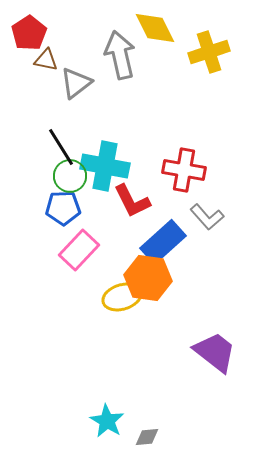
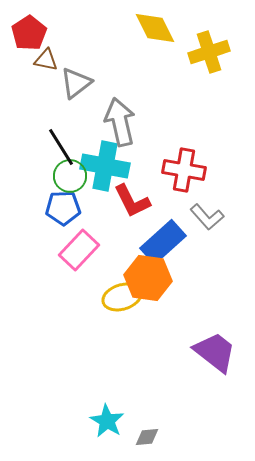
gray arrow: moved 67 px down
